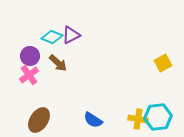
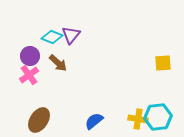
purple triangle: rotated 24 degrees counterclockwise
yellow square: rotated 24 degrees clockwise
blue semicircle: moved 1 px right, 1 px down; rotated 108 degrees clockwise
